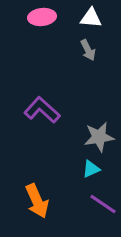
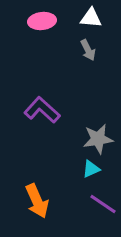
pink ellipse: moved 4 px down
gray star: moved 1 px left, 2 px down
